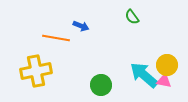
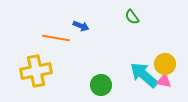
yellow circle: moved 2 px left, 1 px up
